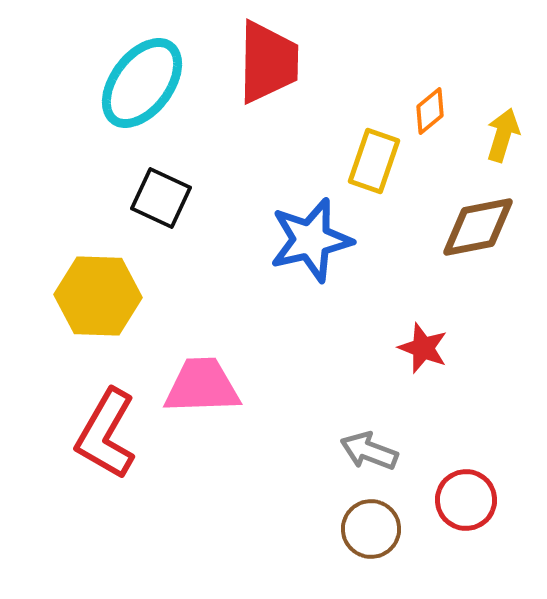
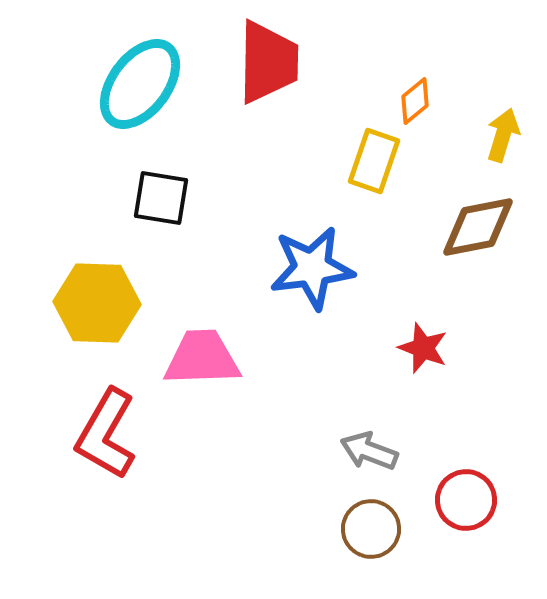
cyan ellipse: moved 2 px left, 1 px down
orange diamond: moved 15 px left, 10 px up
black square: rotated 16 degrees counterclockwise
blue star: moved 1 px right, 28 px down; rotated 6 degrees clockwise
yellow hexagon: moved 1 px left, 7 px down
pink trapezoid: moved 28 px up
